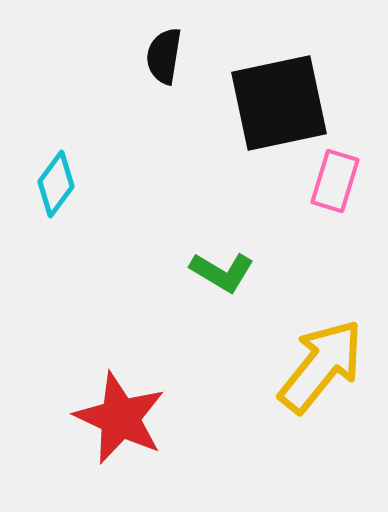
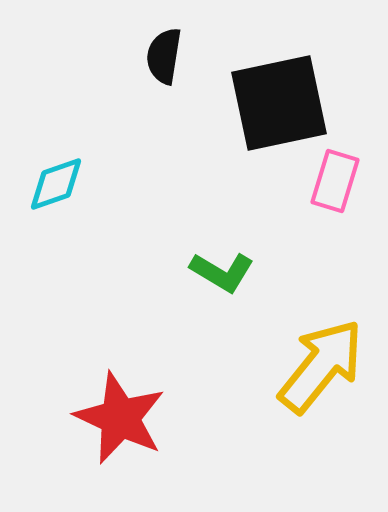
cyan diamond: rotated 34 degrees clockwise
